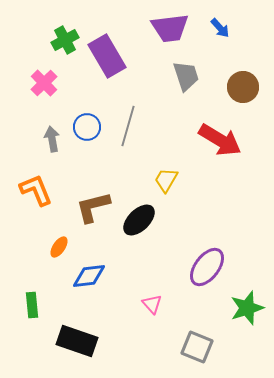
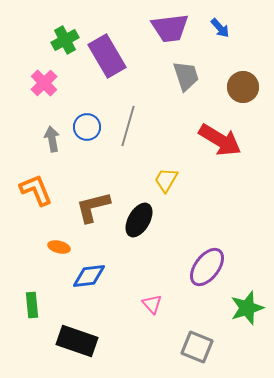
black ellipse: rotated 16 degrees counterclockwise
orange ellipse: rotated 70 degrees clockwise
